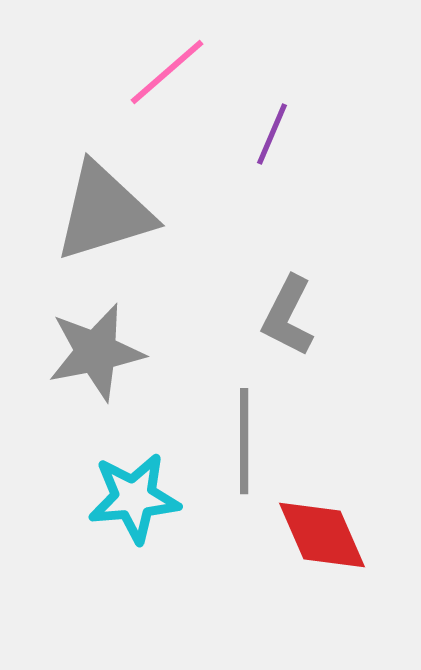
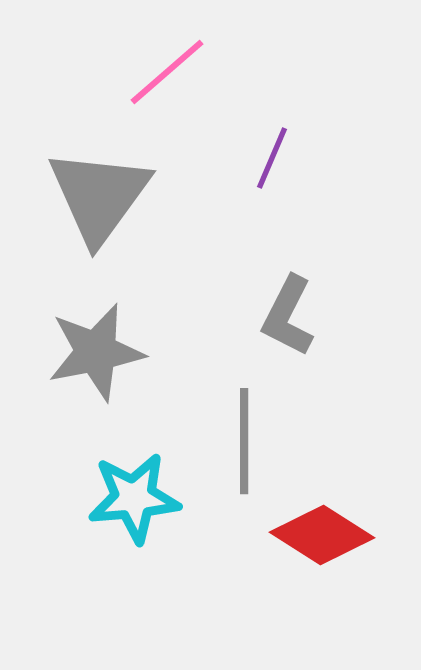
purple line: moved 24 px down
gray triangle: moved 5 px left, 16 px up; rotated 37 degrees counterclockwise
red diamond: rotated 34 degrees counterclockwise
